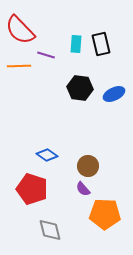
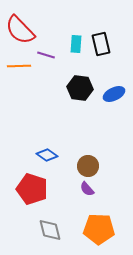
purple semicircle: moved 4 px right
orange pentagon: moved 6 px left, 15 px down
